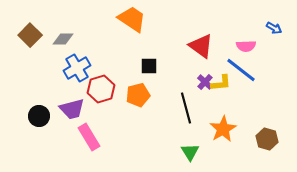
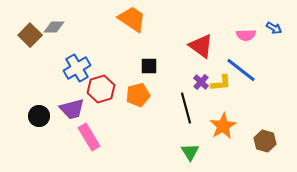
gray diamond: moved 9 px left, 12 px up
pink semicircle: moved 11 px up
purple cross: moved 4 px left
orange star: moved 3 px up
brown hexagon: moved 2 px left, 2 px down
